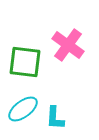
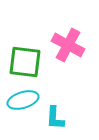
pink cross: rotated 8 degrees counterclockwise
cyan ellipse: moved 9 px up; rotated 20 degrees clockwise
